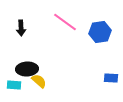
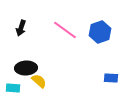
pink line: moved 8 px down
black arrow: rotated 21 degrees clockwise
blue hexagon: rotated 10 degrees counterclockwise
black ellipse: moved 1 px left, 1 px up
cyan rectangle: moved 1 px left, 3 px down
